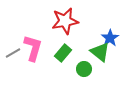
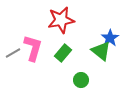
red star: moved 4 px left, 1 px up
green triangle: moved 1 px right, 1 px up
green circle: moved 3 px left, 11 px down
